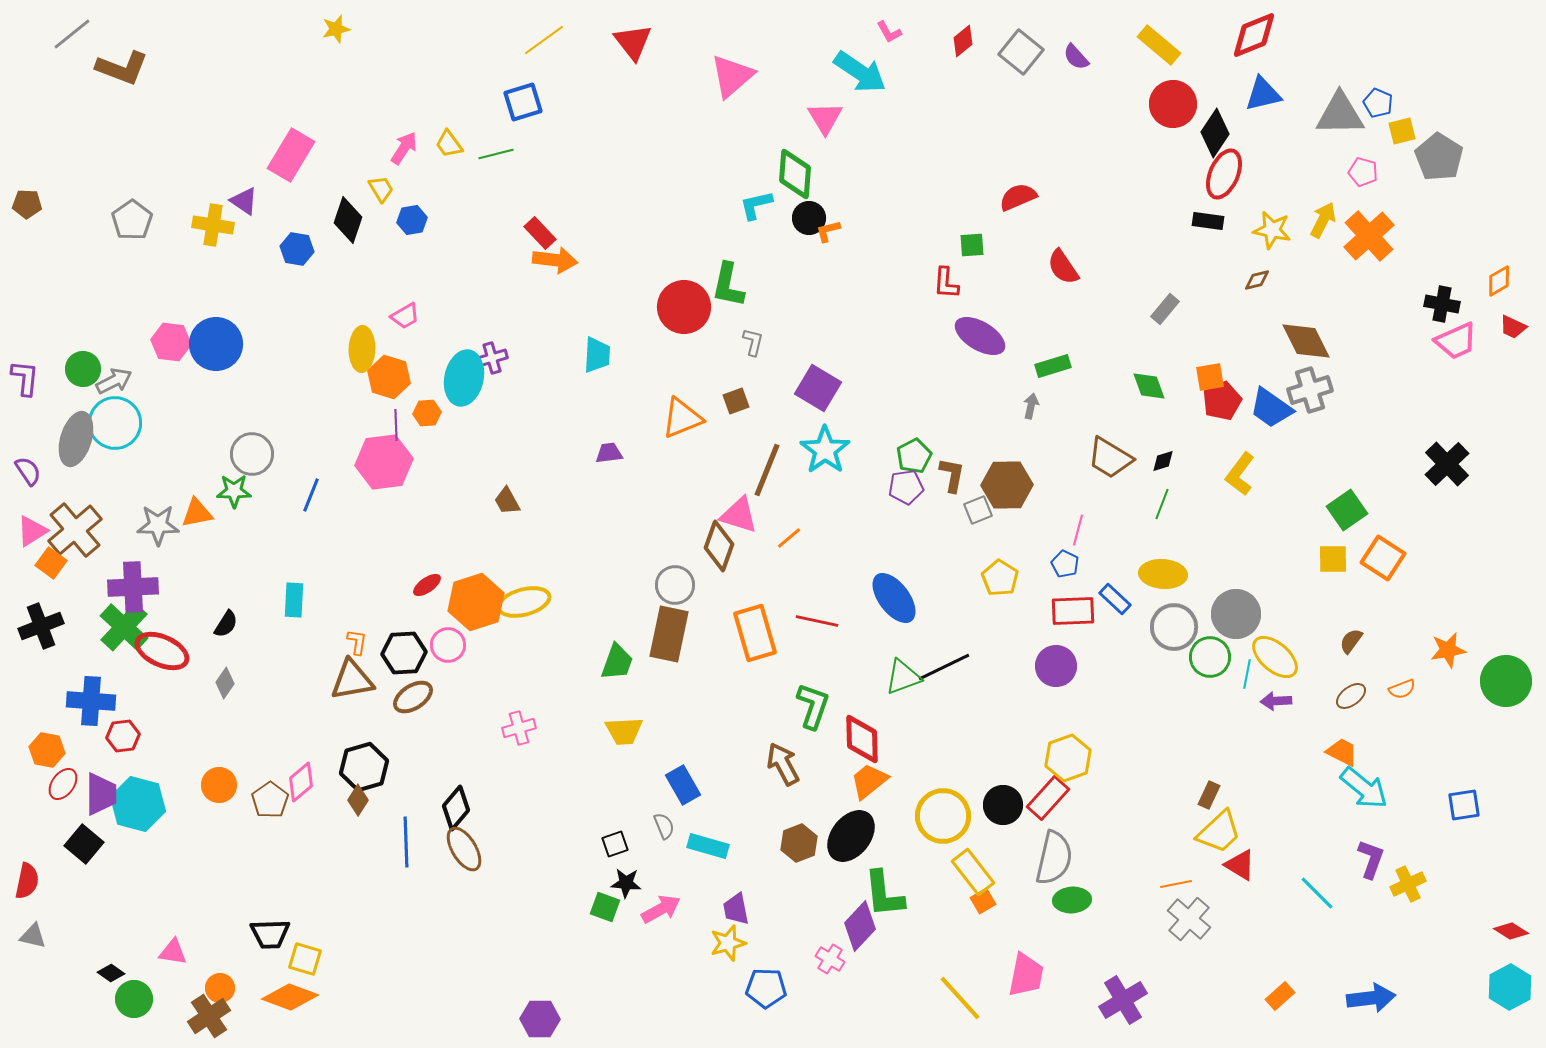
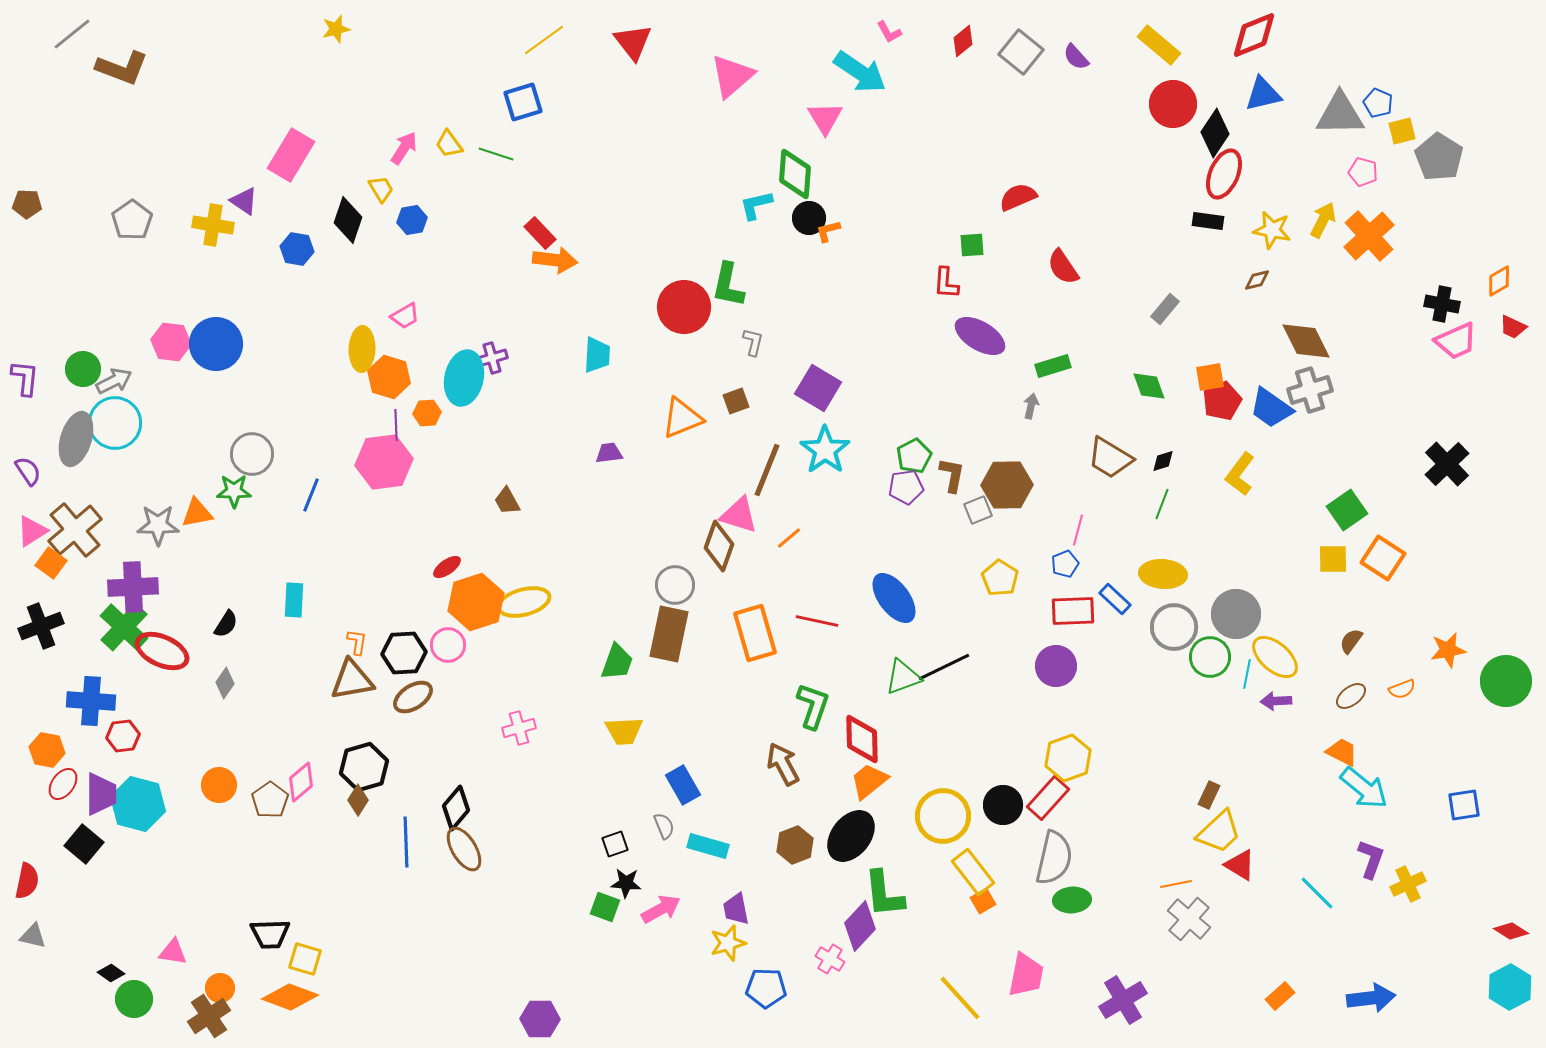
green line at (496, 154): rotated 32 degrees clockwise
blue pentagon at (1065, 564): rotated 24 degrees clockwise
red ellipse at (427, 585): moved 20 px right, 18 px up
brown hexagon at (799, 843): moved 4 px left, 2 px down
